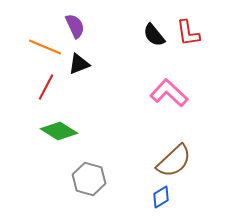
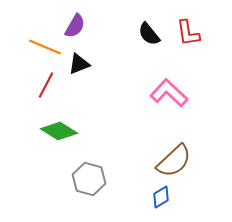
purple semicircle: rotated 55 degrees clockwise
black semicircle: moved 5 px left, 1 px up
red line: moved 2 px up
